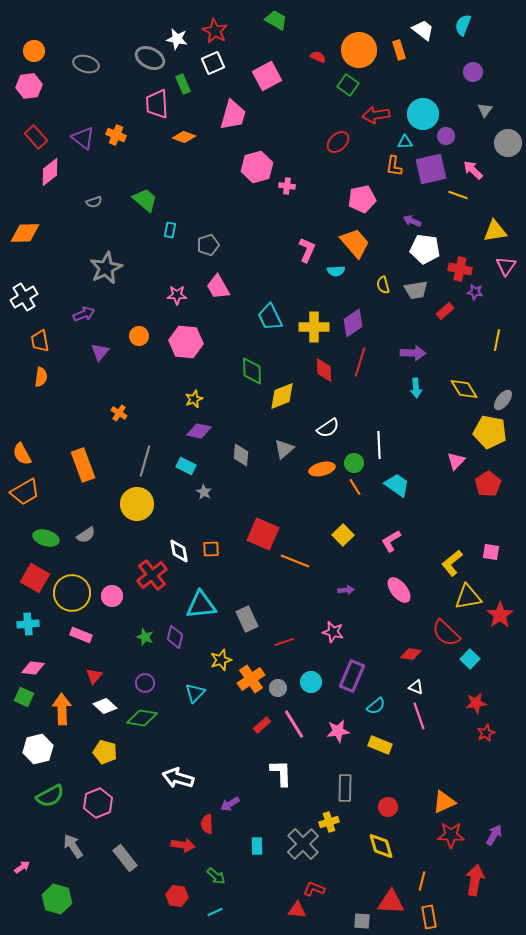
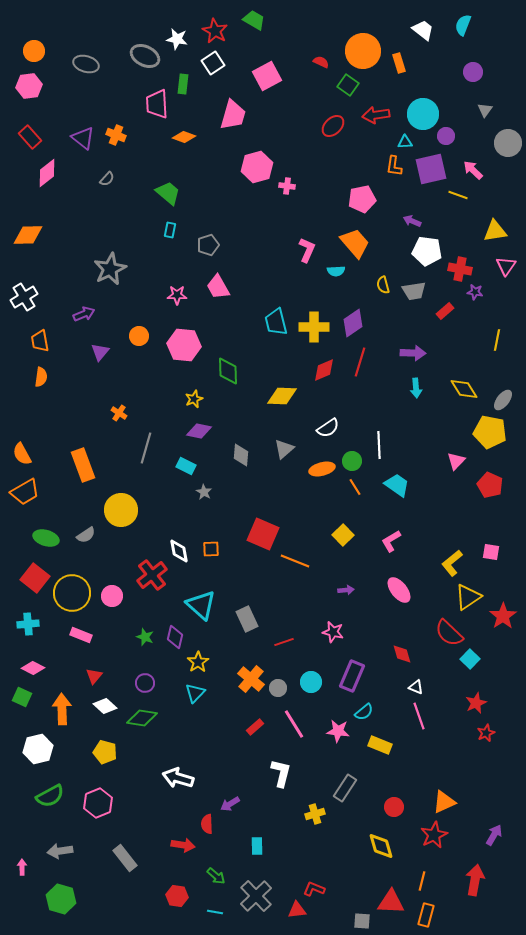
green trapezoid at (276, 20): moved 22 px left
orange circle at (359, 50): moved 4 px right, 1 px down
orange rectangle at (399, 50): moved 13 px down
red semicircle at (318, 57): moved 3 px right, 5 px down
gray ellipse at (150, 58): moved 5 px left, 2 px up
white square at (213, 63): rotated 10 degrees counterclockwise
green rectangle at (183, 84): rotated 30 degrees clockwise
red rectangle at (36, 137): moved 6 px left
red ellipse at (338, 142): moved 5 px left, 16 px up
pink diamond at (50, 172): moved 3 px left, 1 px down
green trapezoid at (145, 200): moved 23 px right, 7 px up
gray semicircle at (94, 202): moved 13 px right, 23 px up; rotated 28 degrees counterclockwise
orange diamond at (25, 233): moved 3 px right, 2 px down
white pentagon at (425, 249): moved 2 px right, 2 px down
gray star at (106, 268): moved 4 px right, 1 px down
gray trapezoid at (416, 290): moved 2 px left, 1 px down
cyan trapezoid at (270, 317): moved 6 px right, 5 px down; rotated 12 degrees clockwise
pink hexagon at (186, 342): moved 2 px left, 3 px down
red diamond at (324, 370): rotated 70 degrees clockwise
green diamond at (252, 371): moved 24 px left
yellow diamond at (282, 396): rotated 24 degrees clockwise
gray line at (145, 461): moved 1 px right, 13 px up
green circle at (354, 463): moved 2 px left, 2 px up
red pentagon at (488, 484): moved 2 px right, 1 px down; rotated 15 degrees counterclockwise
yellow circle at (137, 504): moved 16 px left, 6 px down
red square at (35, 578): rotated 8 degrees clockwise
yellow triangle at (468, 597): rotated 24 degrees counterclockwise
cyan triangle at (201, 605): rotated 48 degrees clockwise
red star at (500, 615): moved 3 px right, 1 px down
red semicircle at (446, 633): moved 3 px right
red diamond at (411, 654): moved 9 px left; rotated 65 degrees clockwise
yellow star at (221, 660): moved 23 px left, 2 px down; rotated 15 degrees counterclockwise
pink diamond at (33, 668): rotated 20 degrees clockwise
orange cross at (251, 679): rotated 16 degrees counterclockwise
green square at (24, 697): moved 2 px left
red star at (476, 703): rotated 15 degrees counterclockwise
cyan semicircle at (376, 706): moved 12 px left, 6 px down
red rectangle at (262, 725): moved 7 px left, 2 px down
pink star at (338, 731): rotated 15 degrees clockwise
white L-shape at (281, 773): rotated 16 degrees clockwise
gray rectangle at (345, 788): rotated 32 degrees clockwise
red circle at (388, 807): moved 6 px right
yellow cross at (329, 822): moved 14 px left, 8 px up
red star at (451, 835): moved 17 px left; rotated 28 degrees counterclockwise
gray cross at (303, 844): moved 47 px left, 52 px down
gray arrow at (73, 846): moved 13 px left, 5 px down; rotated 65 degrees counterclockwise
pink arrow at (22, 867): rotated 56 degrees counterclockwise
green hexagon at (57, 899): moved 4 px right
red triangle at (297, 910): rotated 12 degrees counterclockwise
cyan line at (215, 912): rotated 35 degrees clockwise
orange rectangle at (429, 917): moved 3 px left, 2 px up; rotated 25 degrees clockwise
